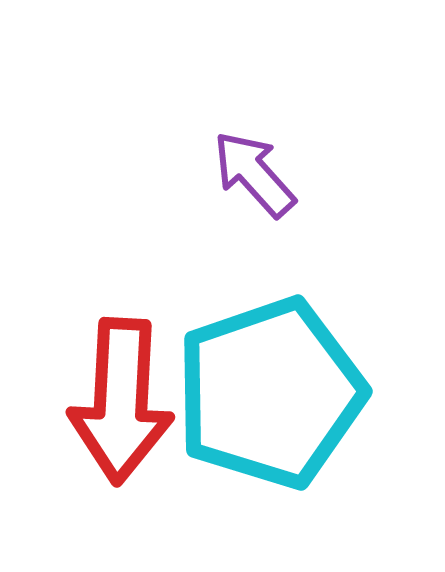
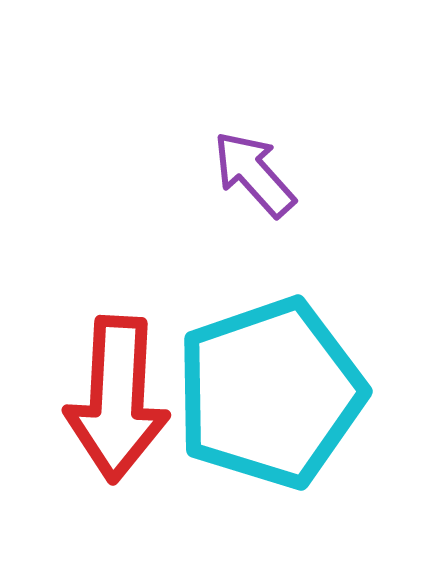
red arrow: moved 4 px left, 2 px up
